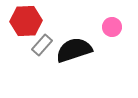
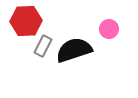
pink circle: moved 3 px left, 2 px down
gray rectangle: moved 1 px right, 1 px down; rotated 15 degrees counterclockwise
